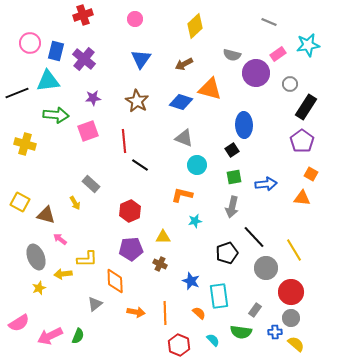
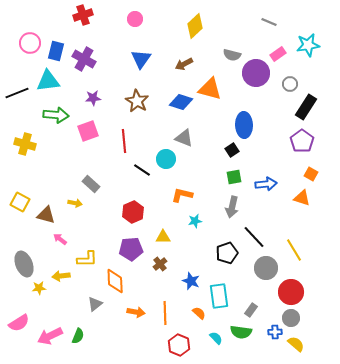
purple cross at (84, 59): rotated 10 degrees counterclockwise
black line at (140, 165): moved 2 px right, 5 px down
cyan circle at (197, 165): moved 31 px left, 6 px up
orange triangle at (302, 198): rotated 12 degrees clockwise
yellow arrow at (75, 203): rotated 48 degrees counterclockwise
red hexagon at (130, 211): moved 3 px right, 1 px down
gray ellipse at (36, 257): moved 12 px left, 7 px down
brown cross at (160, 264): rotated 24 degrees clockwise
yellow arrow at (63, 274): moved 2 px left, 2 px down
yellow star at (39, 288): rotated 16 degrees clockwise
gray rectangle at (255, 310): moved 4 px left
cyan semicircle at (213, 340): moved 3 px right, 2 px up
